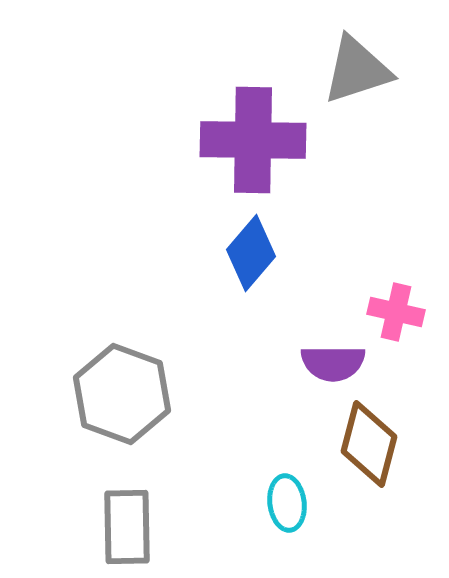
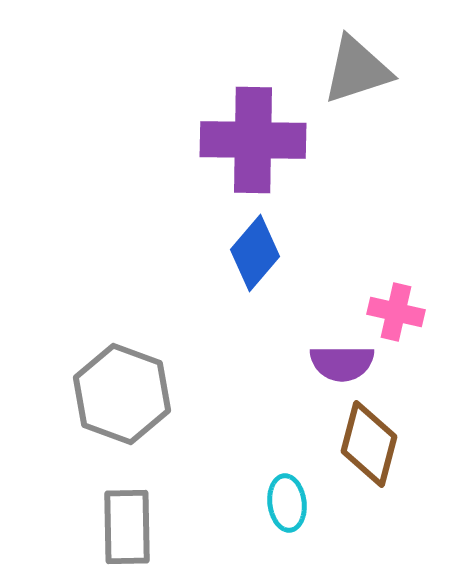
blue diamond: moved 4 px right
purple semicircle: moved 9 px right
